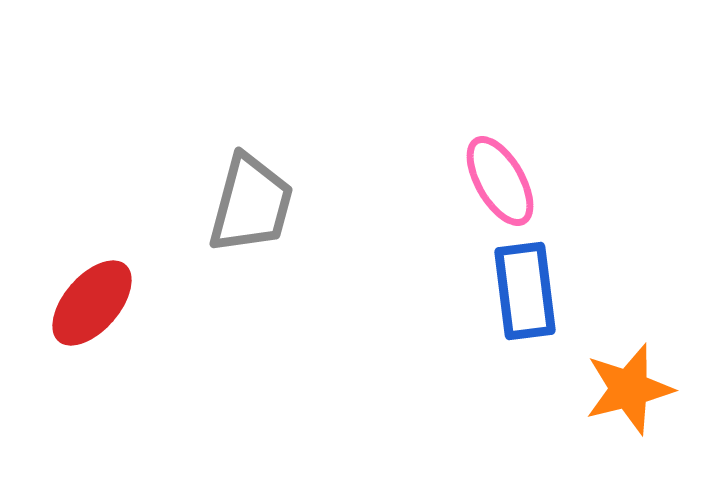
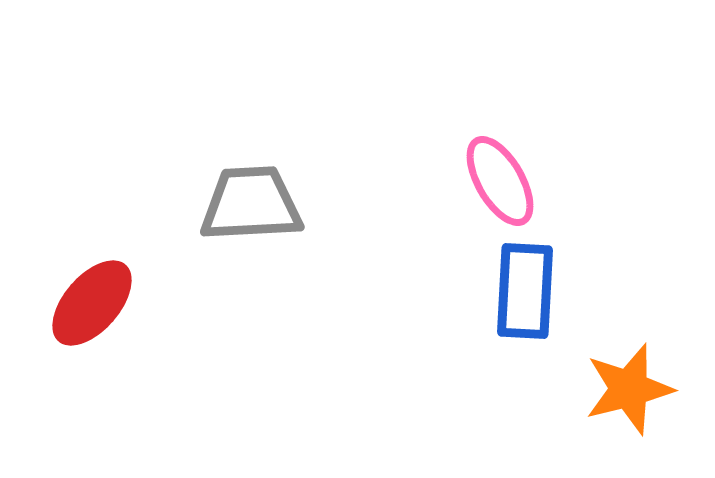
gray trapezoid: rotated 108 degrees counterclockwise
blue rectangle: rotated 10 degrees clockwise
